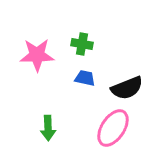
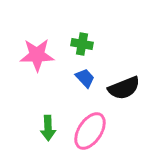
blue trapezoid: rotated 35 degrees clockwise
black semicircle: moved 3 px left
pink ellipse: moved 23 px left, 3 px down
